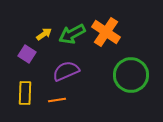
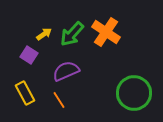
green arrow: rotated 20 degrees counterclockwise
purple square: moved 2 px right, 1 px down
green circle: moved 3 px right, 18 px down
yellow rectangle: rotated 30 degrees counterclockwise
orange line: moved 2 px right; rotated 66 degrees clockwise
